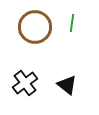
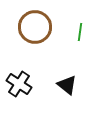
green line: moved 8 px right, 9 px down
black cross: moved 6 px left, 1 px down; rotated 20 degrees counterclockwise
